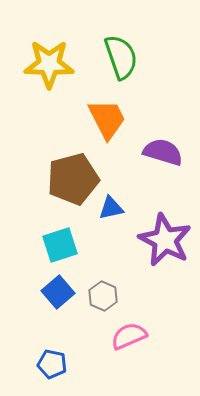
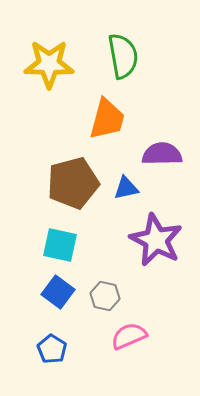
green semicircle: moved 2 px right, 1 px up; rotated 9 degrees clockwise
orange trapezoid: rotated 42 degrees clockwise
purple semicircle: moved 1 px left, 2 px down; rotated 18 degrees counterclockwise
brown pentagon: moved 4 px down
blue triangle: moved 15 px right, 20 px up
purple star: moved 9 px left
cyan square: rotated 30 degrees clockwise
blue square: rotated 12 degrees counterclockwise
gray hexagon: moved 2 px right; rotated 12 degrees counterclockwise
blue pentagon: moved 15 px up; rotated 20 degrees clockwise
